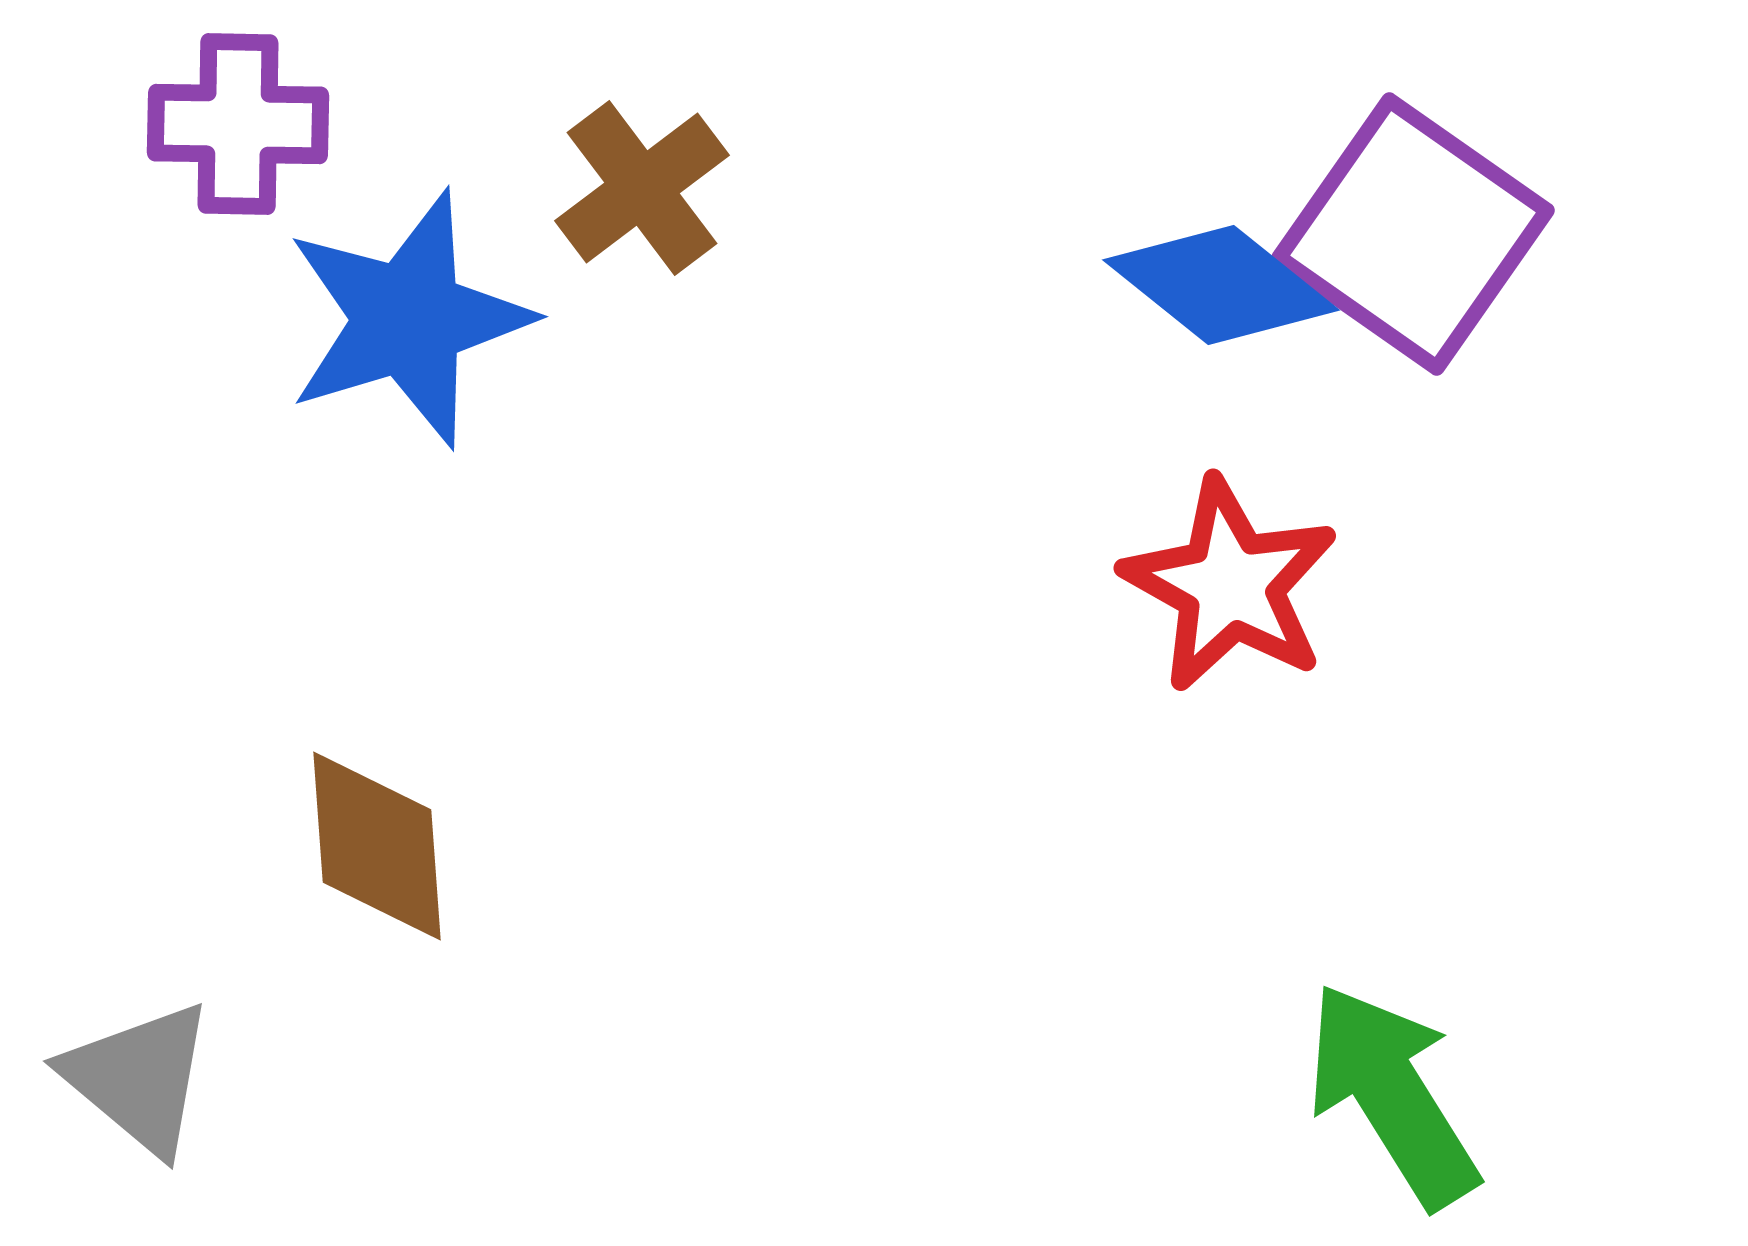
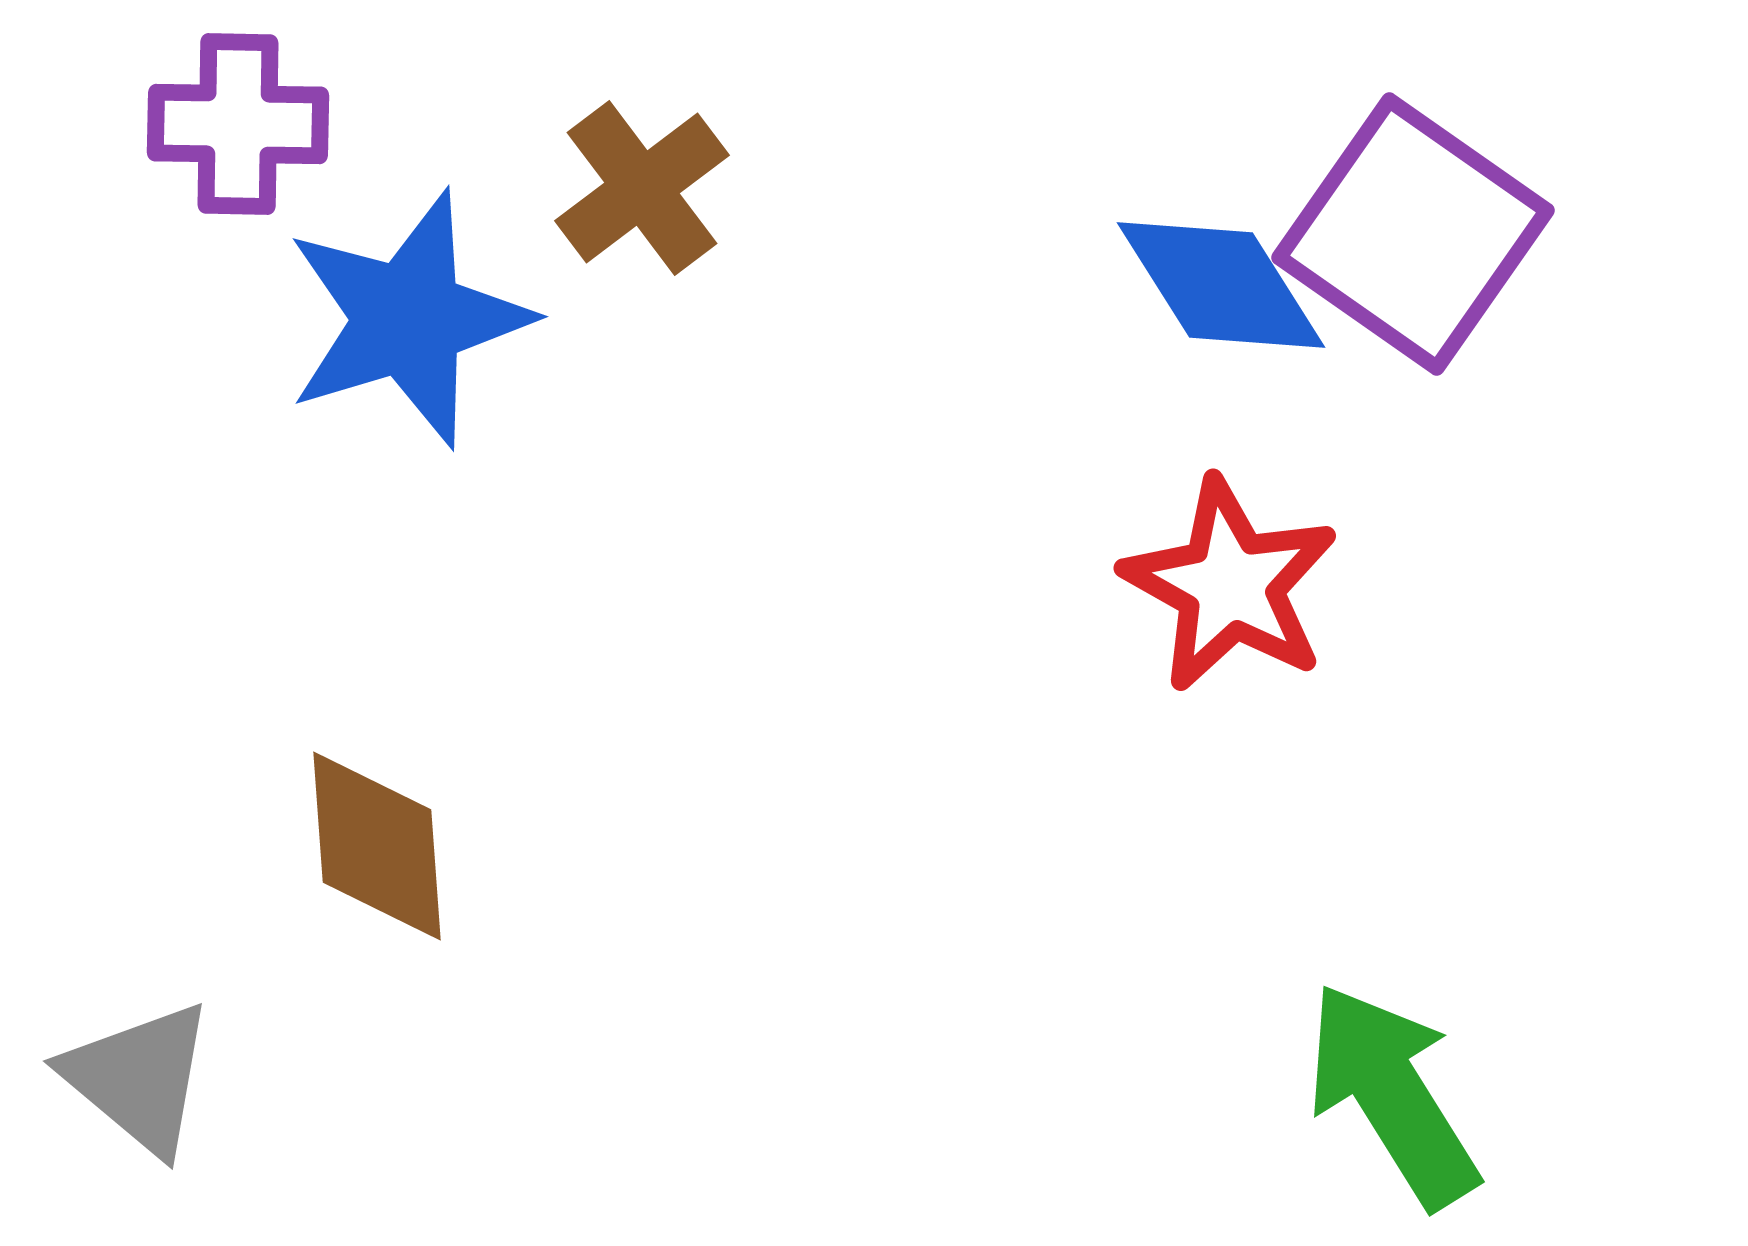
blue diamond: rotated 19 degrees clockwise
